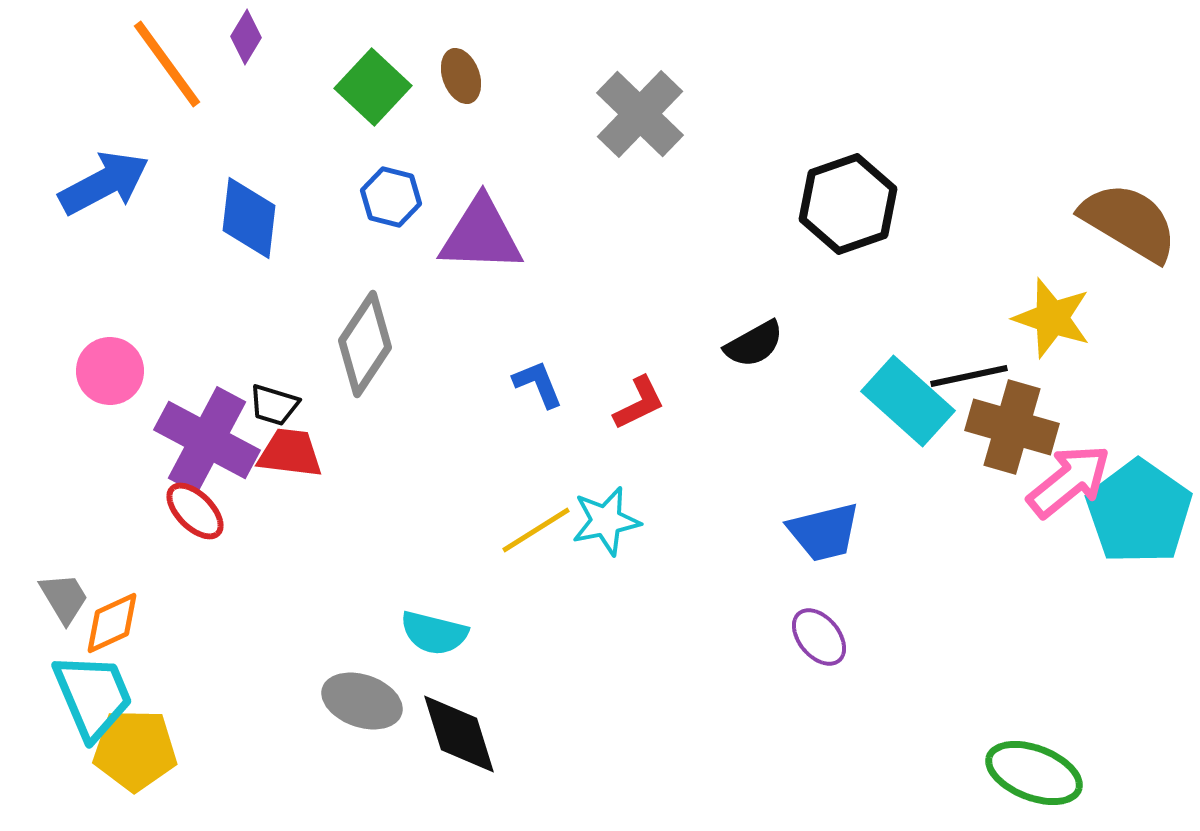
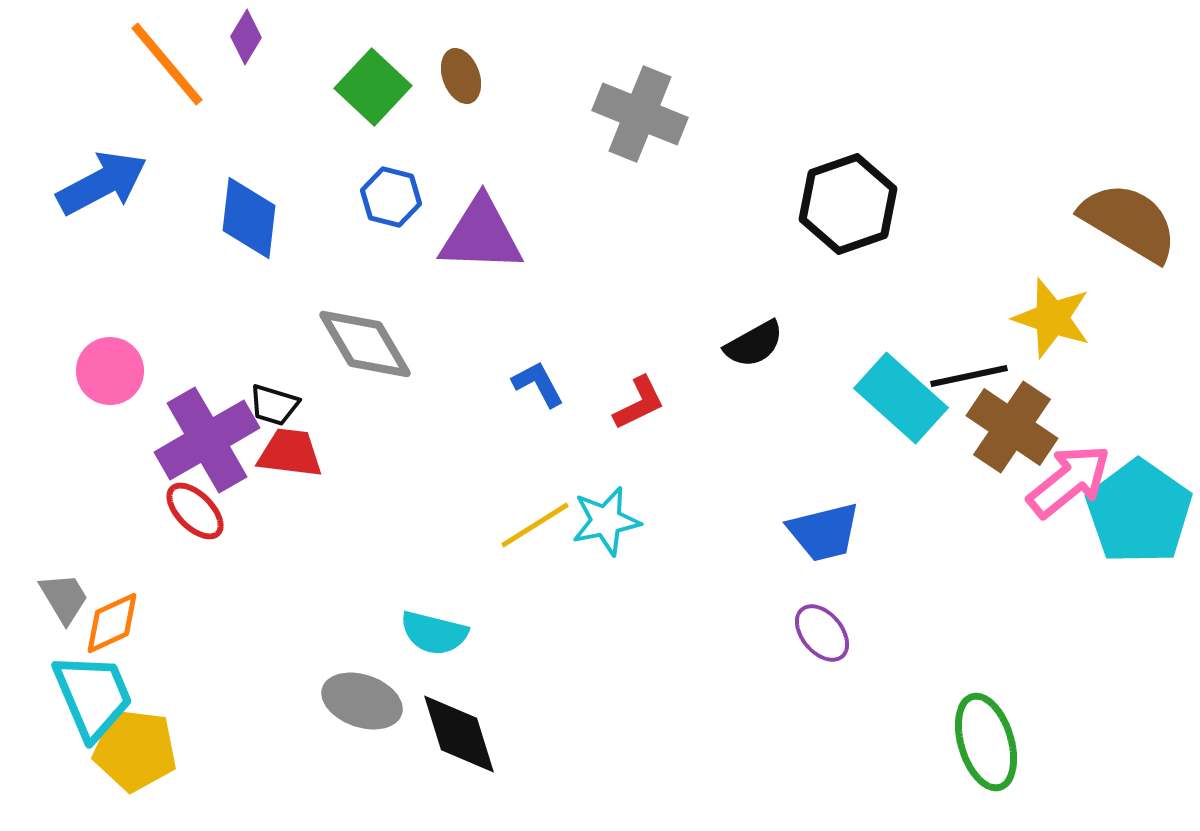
orange line: rotated 4 degrees counterclockwise
gray cross: rotated 22 degrees counterclockwise
blue arrow: moved 2 px left
gray diamond: rotated 64 degrees counterclockwise
blue L-shape: rotated 6 degrees counterclockwise
cyan rectangle: moved 7 px left, 3 px up
brown cross: rotated 18 degrees clockwise
purple cross: rotated 32 degrees clockwise
yellow line: moved 1 px left, 5 px up
purple ellipse: moved 3 px right, 4 px up
yellow pentagon: rotated 6 degrees clockwise
green ellipse: moved 48 px left, 31 px up; rotated 52 degrees clockwise
